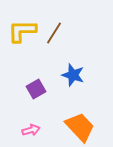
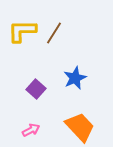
blue star: moved 2 px right, 3 px down; rotated 30 degrees clockwise
purple square: rotated 18 degrees counterclockwise
pink arrow: rotated 12 degrees counterclockwise
